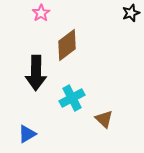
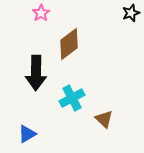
brown diamond: moved 2 px right, 1 px up
